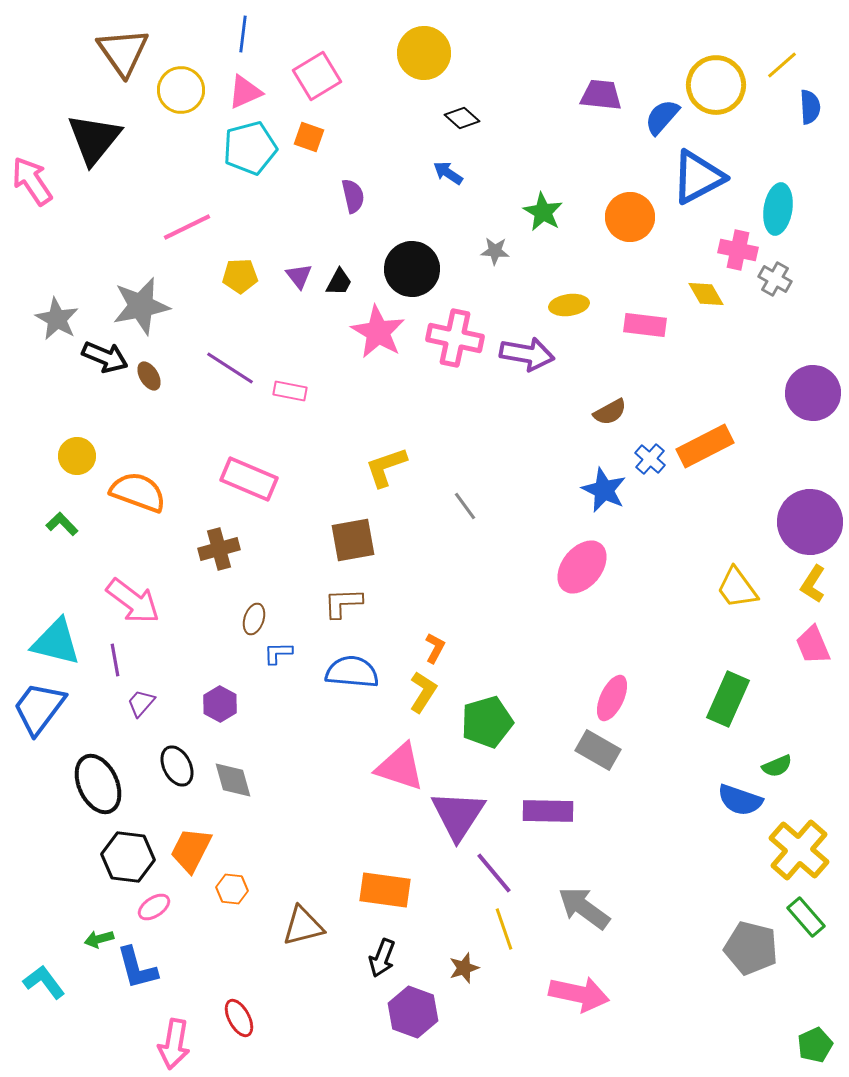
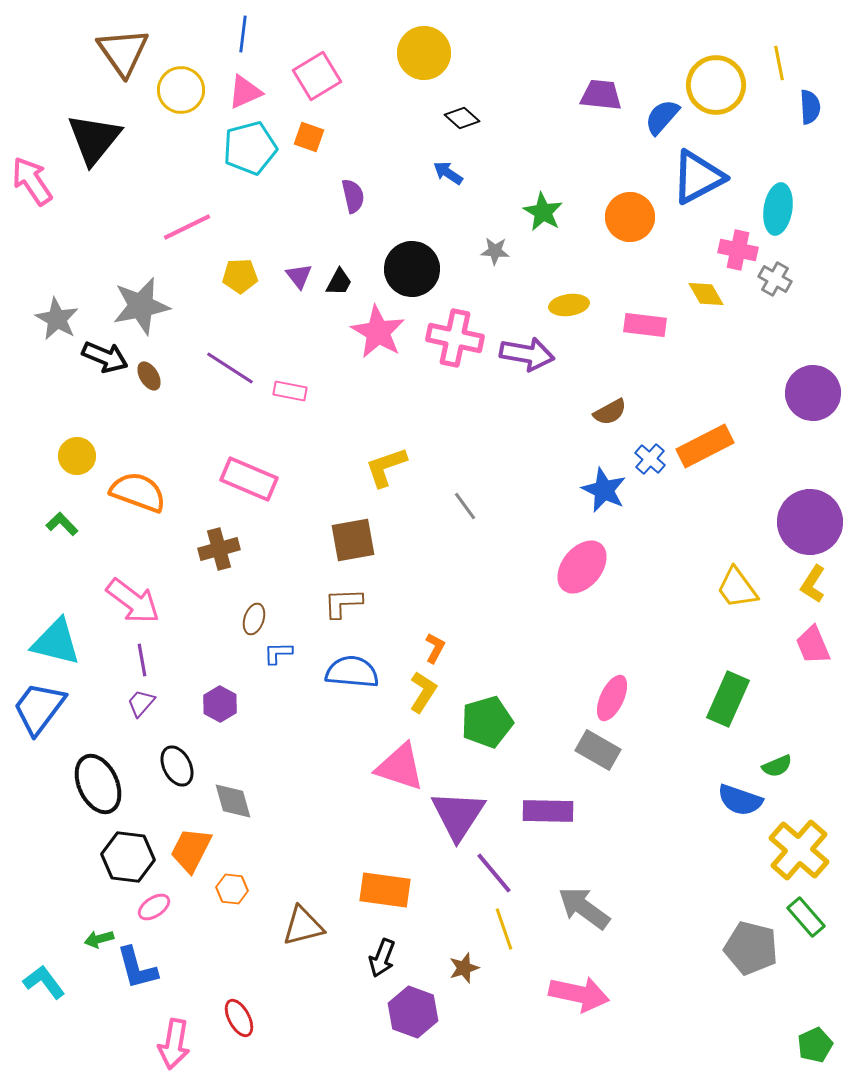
yellow line at (782, 65): moved 3 px left, 2 px up; rotated 60 degrees counterclockwise
purple line at (115, 660): moved 27 px right
gray diamond at (233, 780): moved 21 px down
